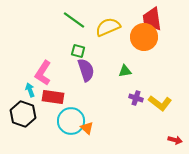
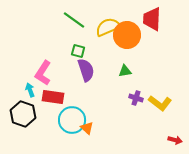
red trapezoid: rotated 10 degrees clockwise
orange circle: moved 17 px left, 2 px up
cyan circle: moved 1 px right, 1 px up
